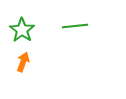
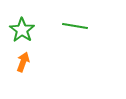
green line: rotated 15 degrees clockwise
